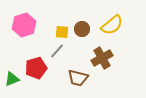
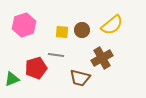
brown circle: moved 1 px down
gray line: moved 1 px left, 4 px down; rotated 56 degrees clockwise
brown trapezoid: moved 2 px right
